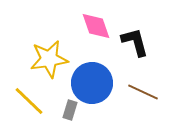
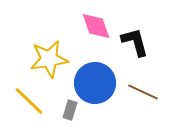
blue circle: moved 3 px right
